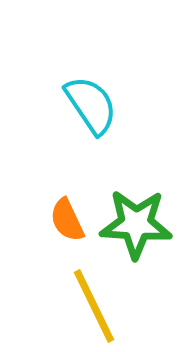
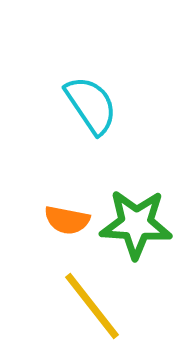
orange semicircle: rotated 54 degrees counterclockwise
yellow line: moved 2 px left; rotated 12 degrees counterclockwise
